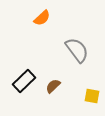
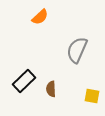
orange semicircle: moved 2 px left, 1 px up
gray semicircle: rotated 120 degrees counterclockwise
brown semicircle: moved 2 px left, 3 px down; rotated 49 degrees counterclockwise
